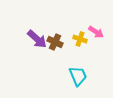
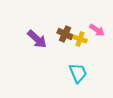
pink arrow: moved 1 px right, 2 px up
brown cross: moved 10 px right, 8 px up
cyan trapezoid: moved 3 px up
